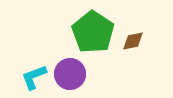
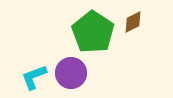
brown diamond: moved 19 px up; rotated 15 degrees counterclockwise
purple circle: moved 1 px right, 1 px up
